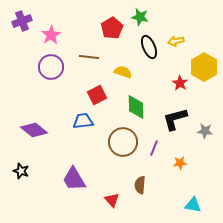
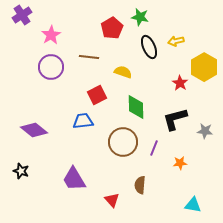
purple cross: moved 6 px up; rotated 12 degrees counterclockwise
